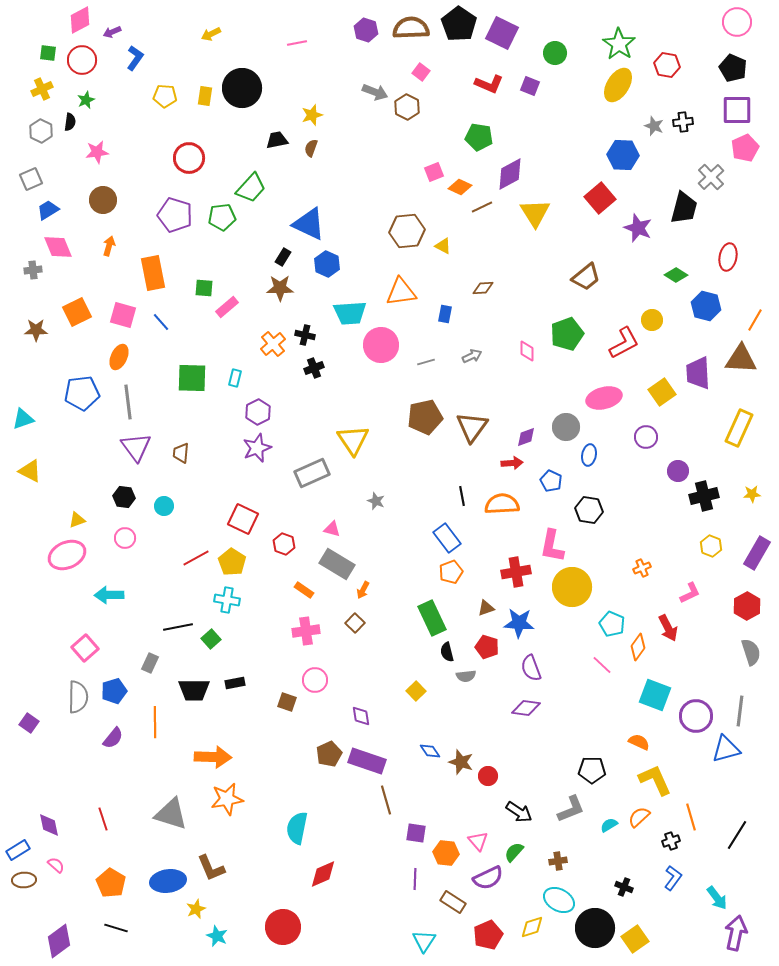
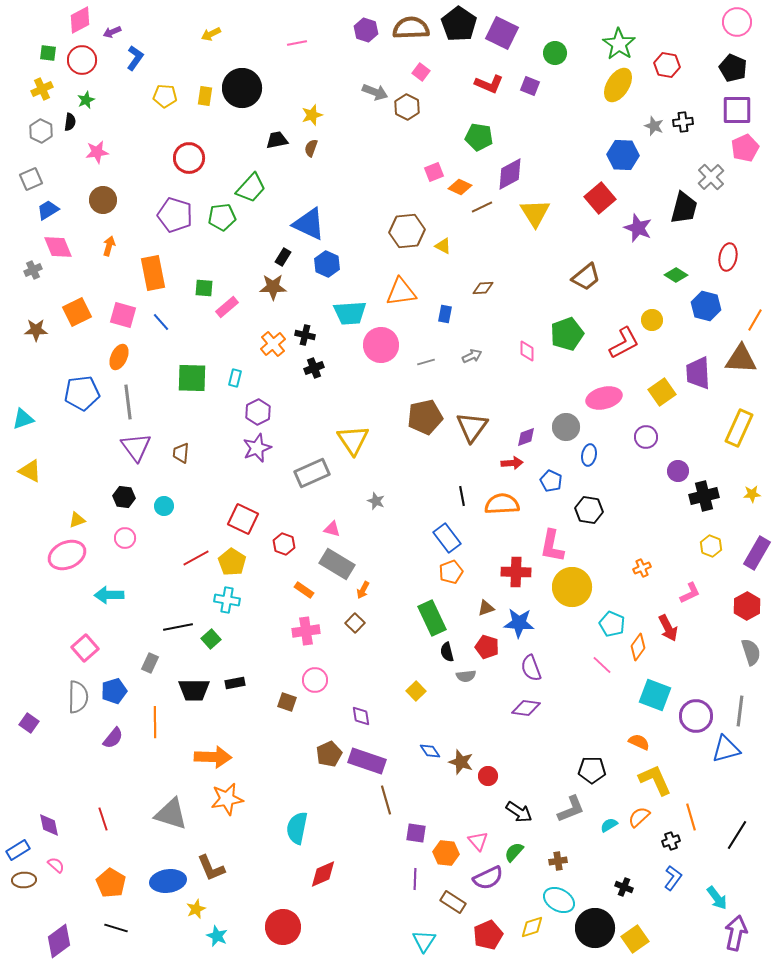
gray cross at (33, 270): rotated 18 degrees counterclockwise
brown star at (280, 288): moved 7 px left, 1 px up
red cross at (516, 572): rotated 12 degrees clockwise
